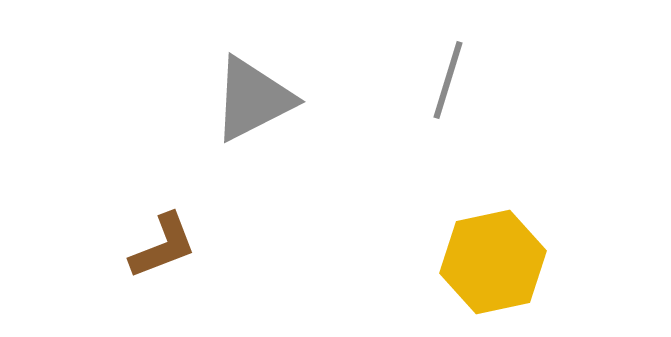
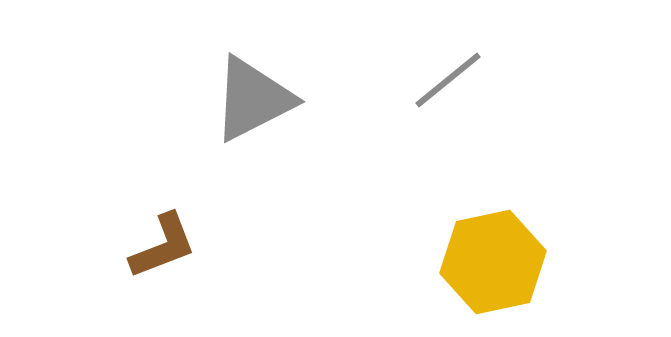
gray line: rotated 34 degrees clockwise
